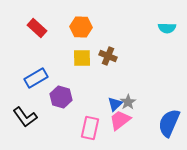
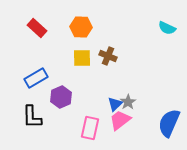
cyan semicircle: rotated 24 degrees clockwise
purple hexagon: rotated 20 degrees clockwise
black L-shape: moved 7 px right; rotated 35 degrees clockwise
